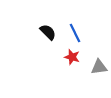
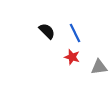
black semicircle: moved 1 px left, 1 px up
